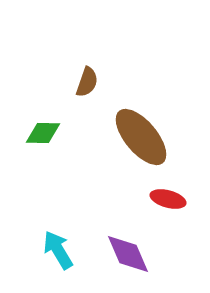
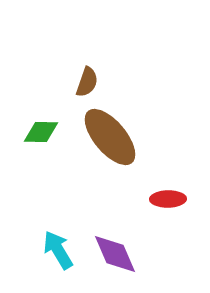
green diamond: moved 2 px left, 1 px up
brown ellipse: moved 31 px left
red ellipse: rotated 16 degrees counterclockwise
purple diamond: moved 13 px left
